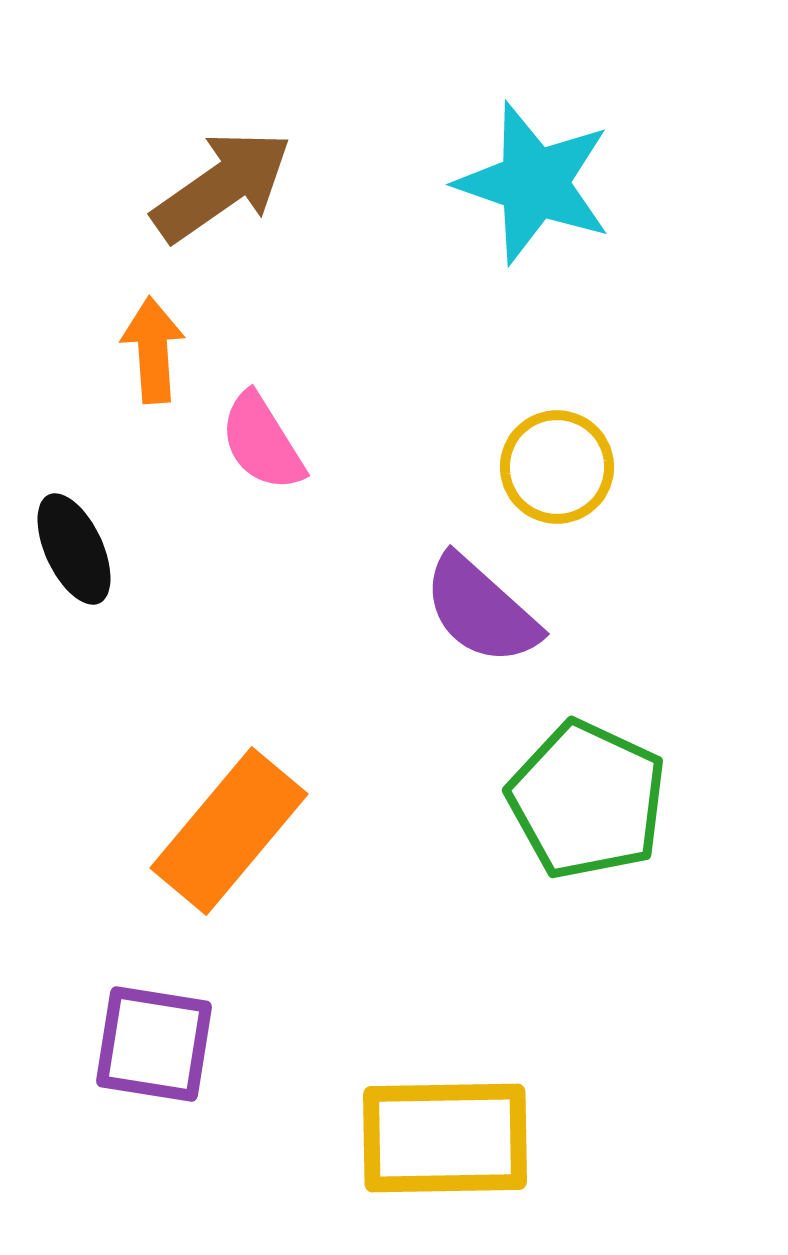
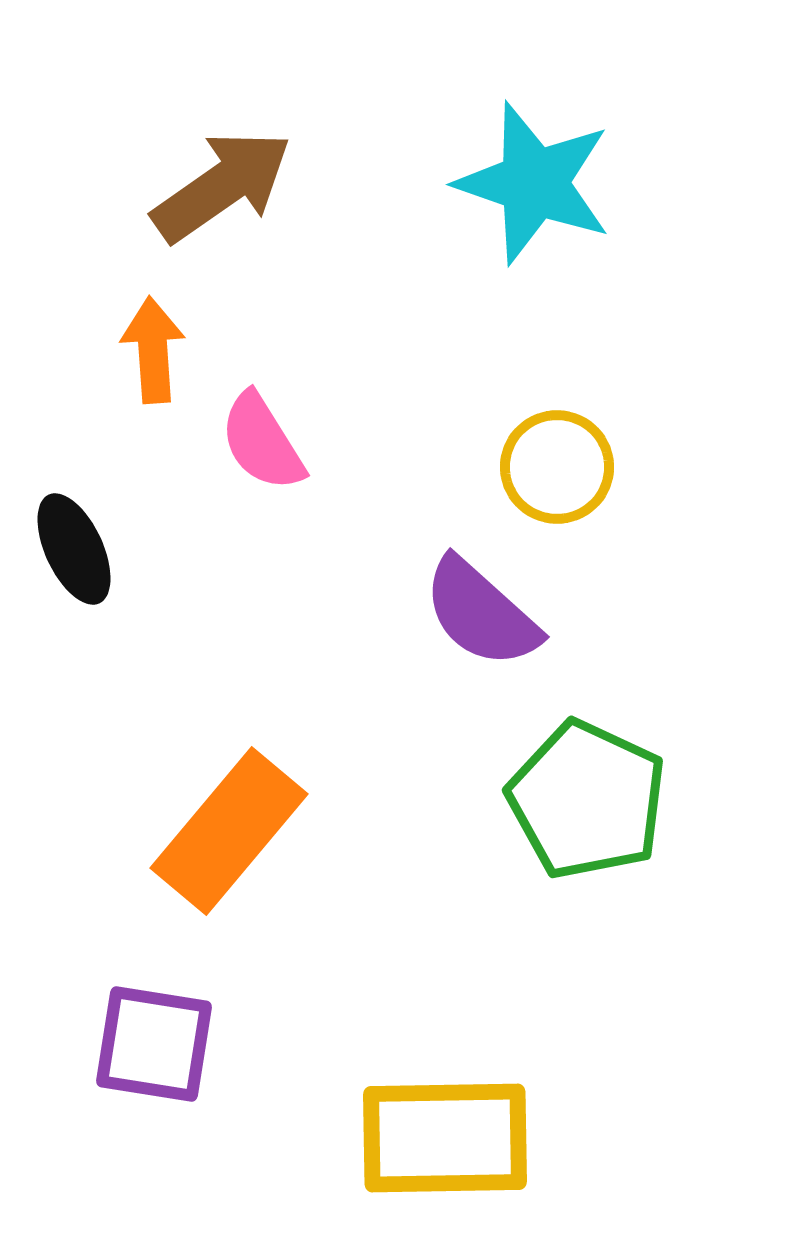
purple semicircle: moved 3 px down
